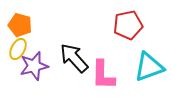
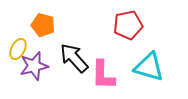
orange pentagon: moved 23 px right
cyan triangle: rotated 36 degrees clockwise
